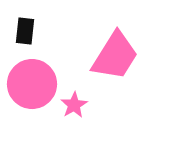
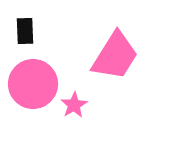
black rectangle: rotated 8 degrees counterclockwise
pink circle: moved 1 px right
